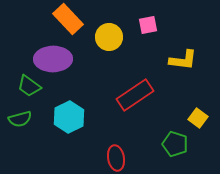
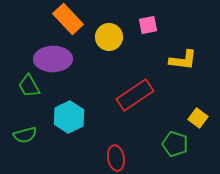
green trapezoid: rotated 25 degrees clockwise
green semicircle: moved 5 px right, 16 px down
